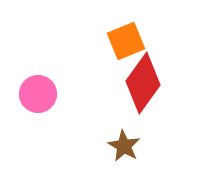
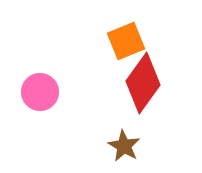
pink circle: moved 2 px right, 2 px up
